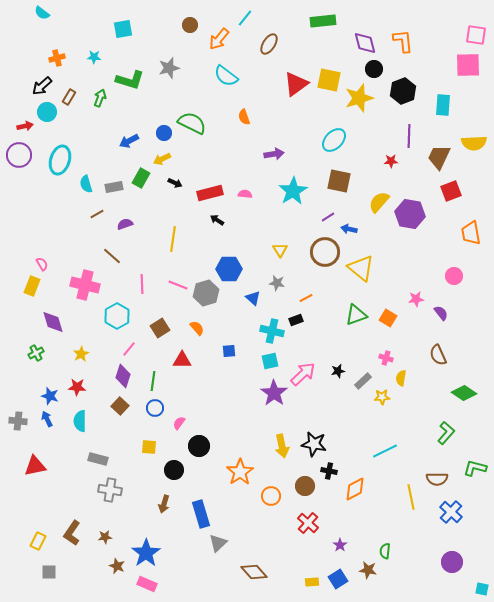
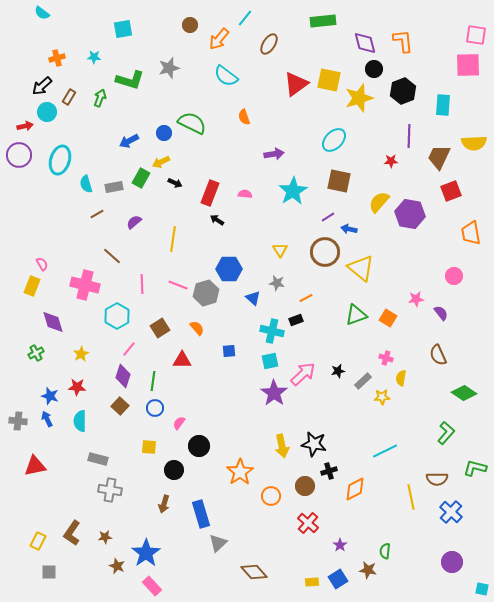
yellow arrow at (162, 159): moved 1 px left, 3 px down
red rectangle at (210, 193): rotated 55 degrees counterclockwise
purple semicircle at (125, 224): moved 9 px right, 2 px up; rotated 21 degrees counterclockwise
black cross at (329, 471): rotated 28 degrees counterclockwise
pink rectangle at (147, 584): moved 5 px right, 2 px down; rotated 24 degrees clockwise
